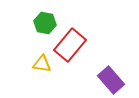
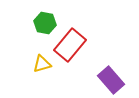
yellow triangle: rotated 24 degrees counterclockwise
